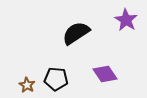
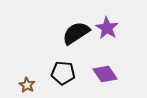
purple star: moved 19 px left, 8 px down
black pentagon: moved 7 px right, 6 px up
